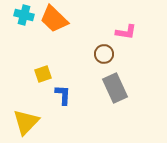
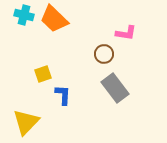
pink L-shape: moved 1 px down
gray rectangle: rotated 12 degrees counterclockwise
